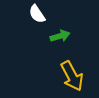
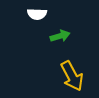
white semicircle: rotated 54 degrees counterclockwise
